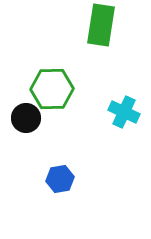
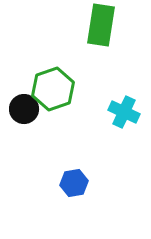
green hexagon: moved 1 px right; rotated 18 degrees counterclockwise
black circle: moved 2 px left, 9 px up
blue hexagon: moved 14 px right, 4 px down
